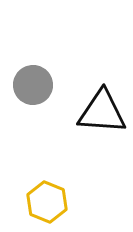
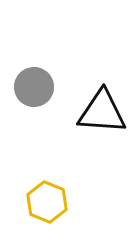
gray circle: moved 1 px right, 2 px down
